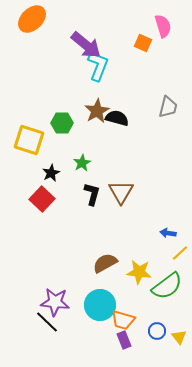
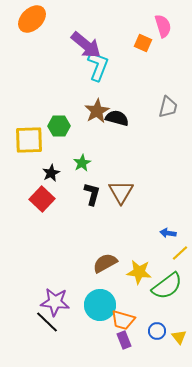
green hexagon: moved 3 px left, 3 px down
yellow square: rotated 20 degrees counterclockwise
